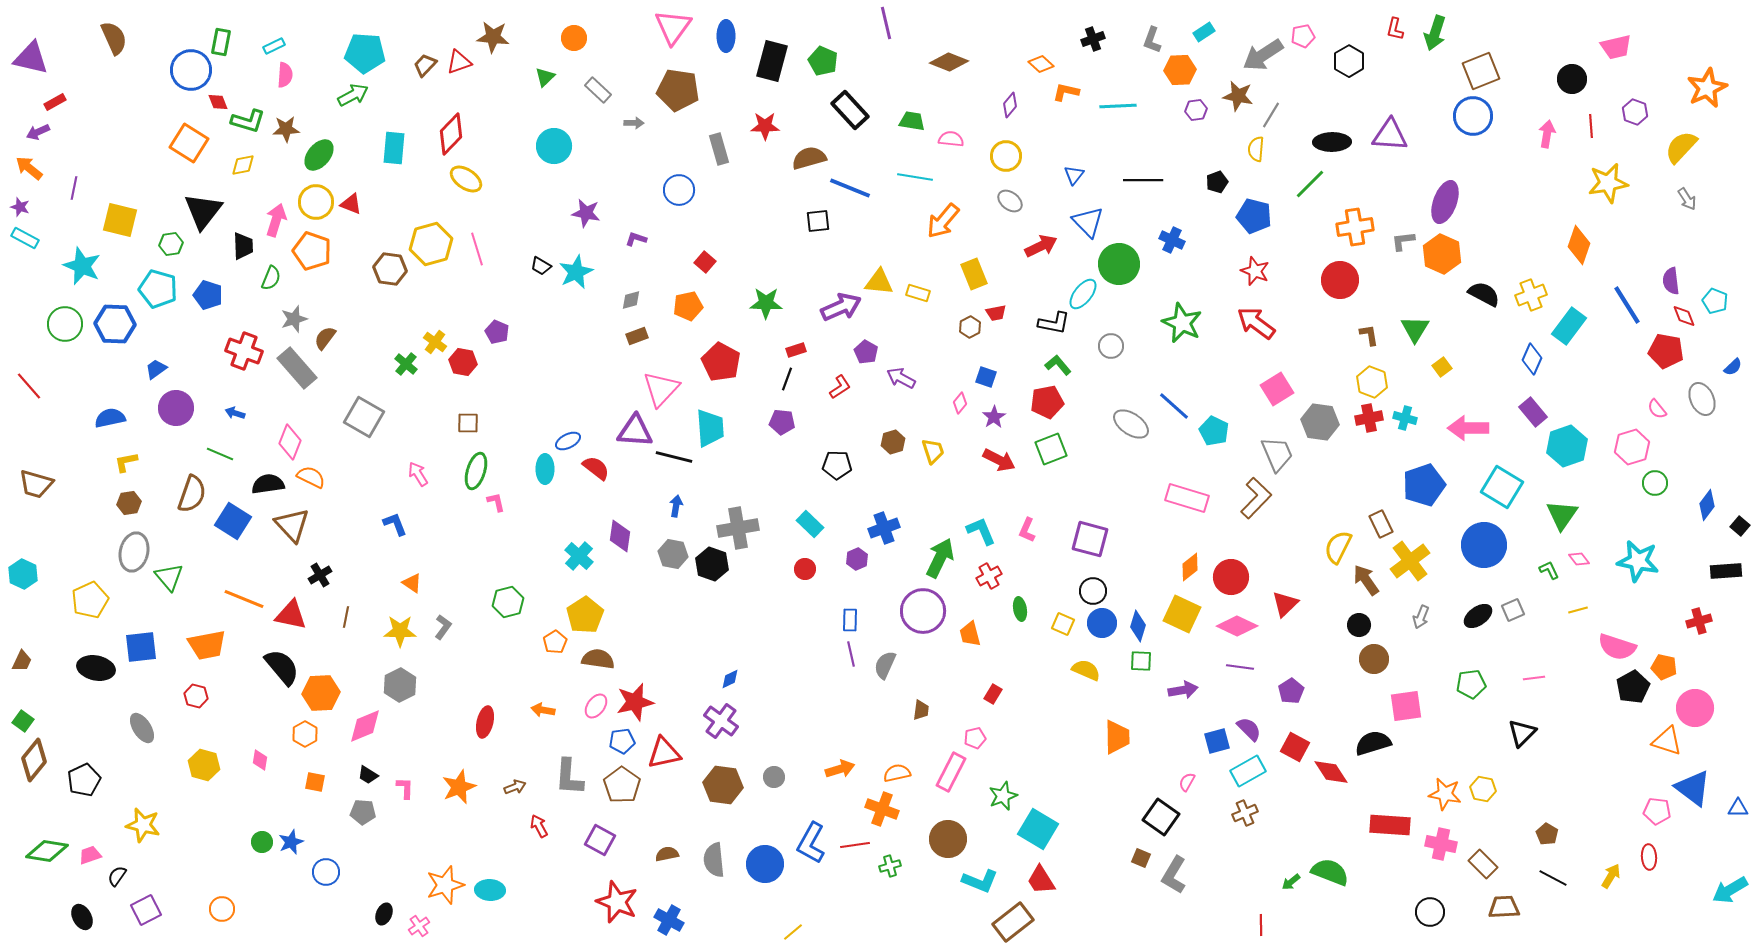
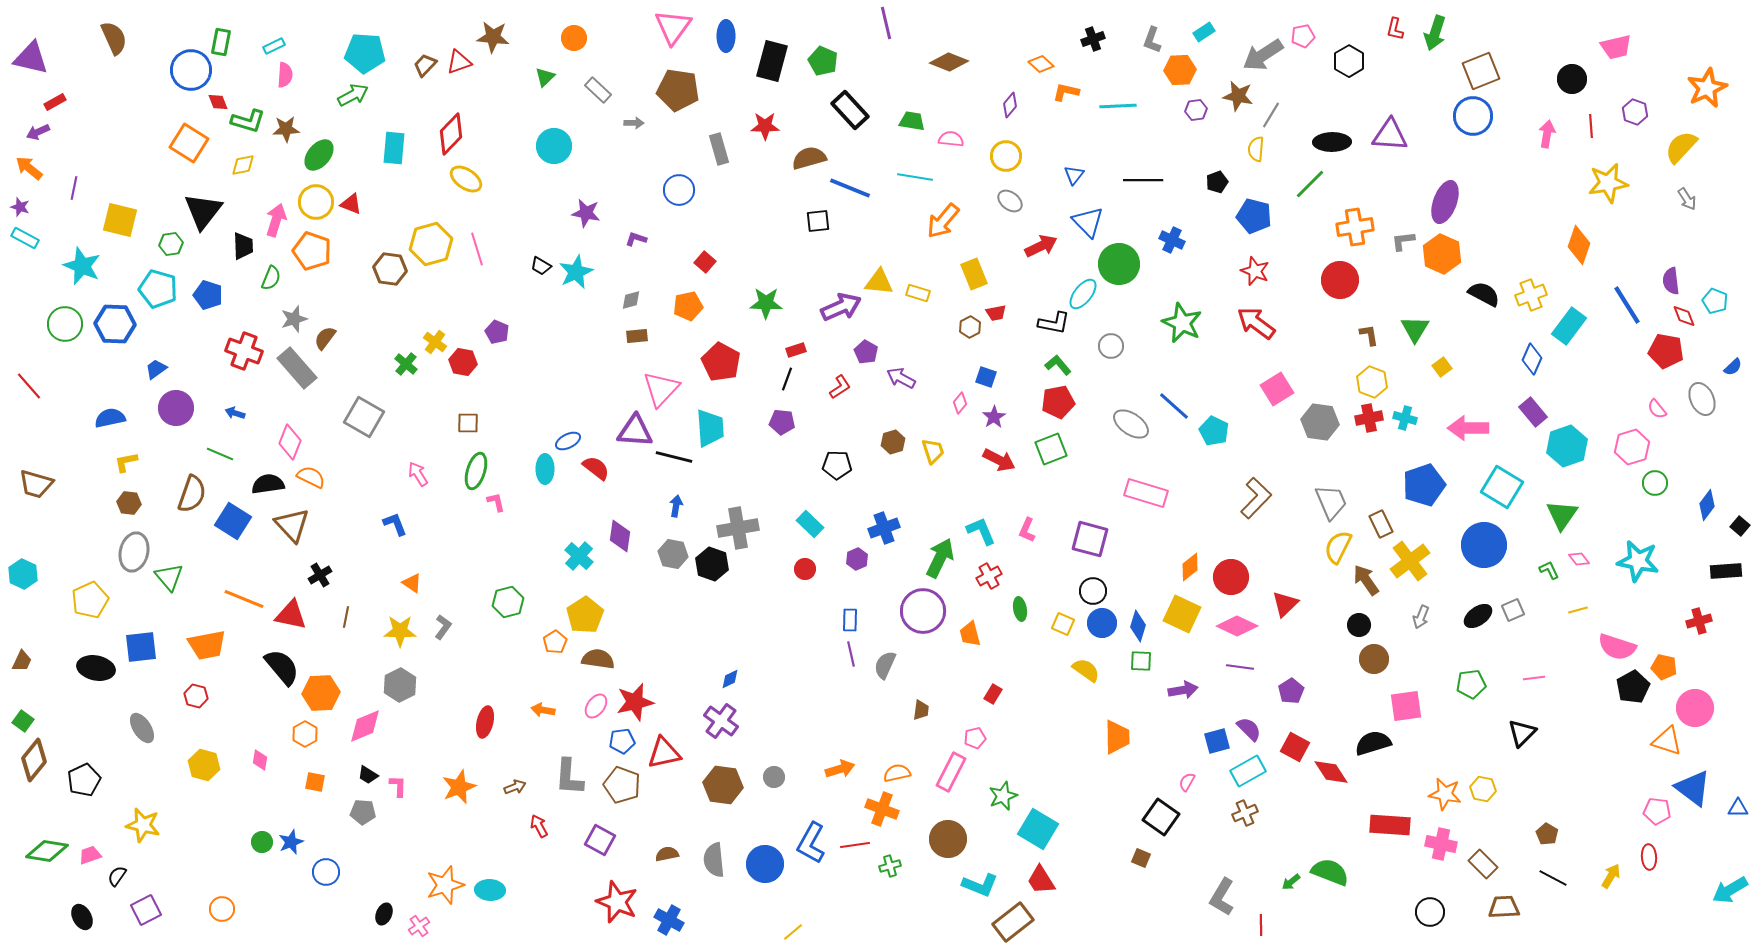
brown rectangle at (637, 336): rotated 15 degrees clockwise
red pentagon at (1047, 402): moved 11 px right
gray trapezoid at (1277, 454): moved 54 px right, 48 px down
pink rectangle at (1187, 498): moved 41 px left, 5 px up
brown hexagon at (129, 503): rotated 15 degrees clockwise
yellow semicircle at (1086, 670): rotated 12 degrees clockwise
brown pentagon at (622, 785): rotated 15 degrees counterclockwise
pink L-shape at (405, 788): moved 7 px left, 2 px up
gray L-shape at (1174, 875): moved 48 px right, 22 px down
cyan L-shape at (980, 881): moved 4 px down
